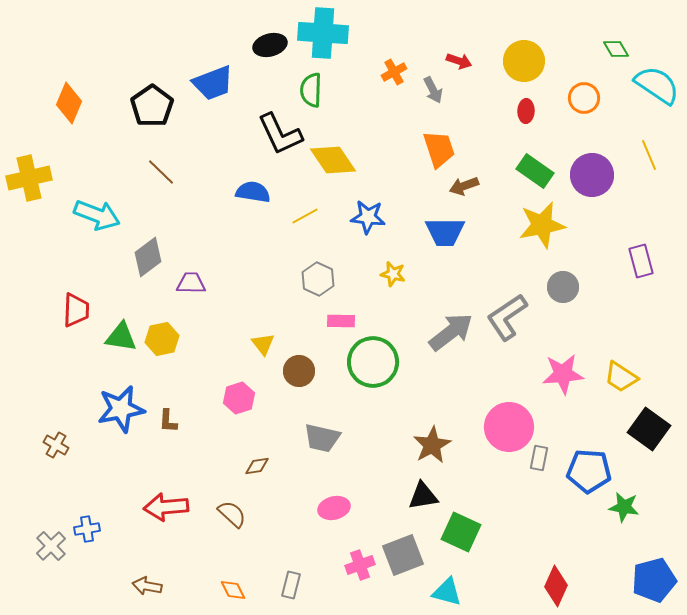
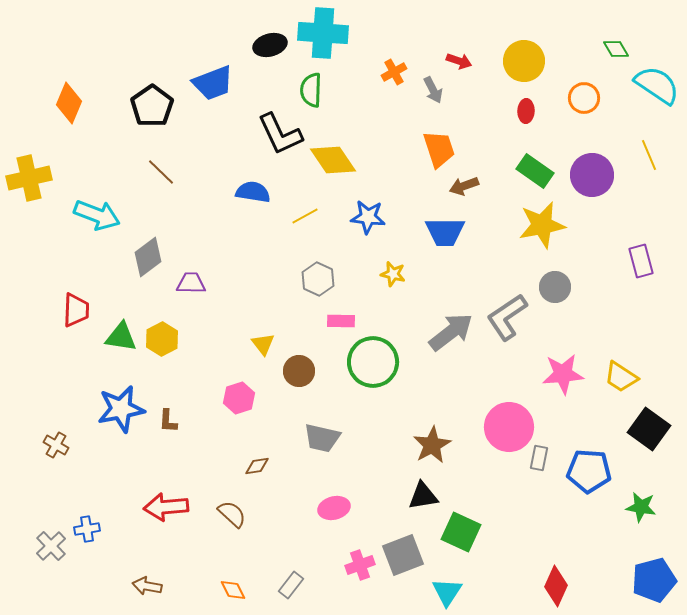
gray circle at (563, 287): moved 8 px left
yellow hexagon at (162, 339): rotated 16 degrees counterclockwise
green star at (624, 507): moved 17 px right
gray rectangle at (291, 585): rotated 24 degrees clockwise
cyan triangle at (447, 592): rotated 48 degrees clockwise
